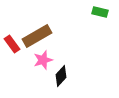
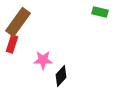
brown rectangle: moved 19 px left, 14 px up; rotated 24 degrees counterclockwise
red rectangle: rotated 54 degrees clockwise
pink star: rotated 18 degrees clockwise
